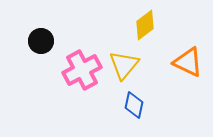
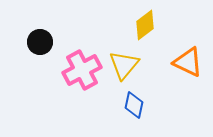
black circle: moved 1 px left, 1 px down
